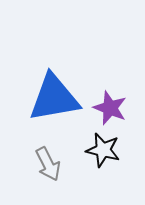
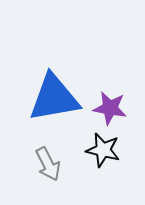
purple star: rotated 12 degrees counterclockwise
